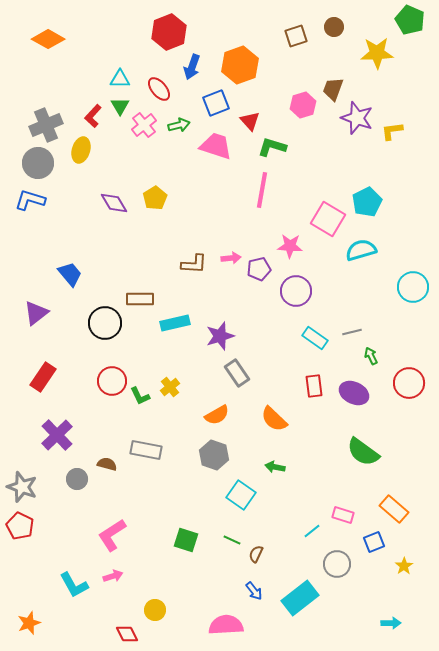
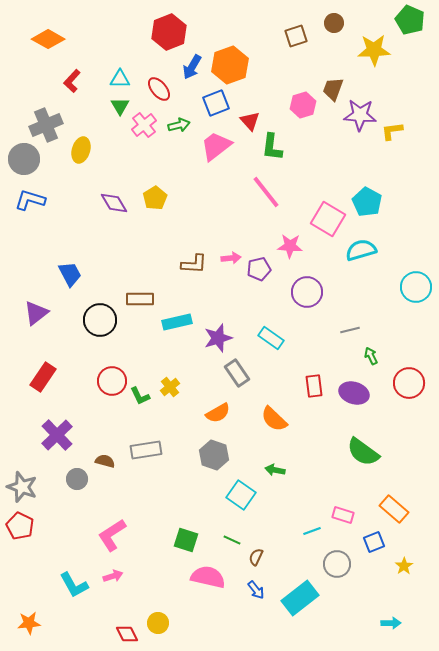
brown circle at (334, 27): moved 4 px up
yellow star at (377, 53): moved 3 px left, 3 px up
orange hexagon at (240, 65): moved 10 px left
blue arrow at (192, 67): rotated 10 degrees clockwise
red L-shape at (93, 116): moved 21 px left, 35 px up
purple star at (357, 118): moved 3 px right, 3 px up; rotated 16 degrees counterclockwise
pink trapezoid at (216, 146): rotated 56 degrees counterclockwise
green L-shape at (272, 147): rotated 100 degrees counterclockwise
gray circle at (38, 163): moved 14 px left, 4 px up
pink line at (262, 190): moved 4 px right, 2 px down; rotated 48 degrees counterclockwise
cyan pentagon at (367, 202): rotated 16 degrees counterclockwise
blue trapezoid at (70, 274): rotated 12 degrees clockwise
cyan circle at (413, 287): moved 3 px right
purple circle at (296, 291): moved 11 px right, 1 px down
black circle at (105, 323): moved 5 px left, 3 px up
cyan rectangle at (175, 323): moved 2 px right, 1 px up
gray line at (352, 332): moved 2 px left, 2 px up
purple star at (220, 336): moved 2 px left, 2 px down
cyan rectangle at (315, 338): moved 44 px left
purple ellipse at (354, 393): rotated 8 degrees counterclockwise
orange semicircle at (217, 415): moved 1 px right, 2 px up
gray rectangle at (146, 450): rotated 20 degrees counterclockwise
brown semicircle at (107, 464): moved 2 px left, 3 px up
green arrow at (275, 467): moved 3 px down
cyan line at (312, 531): rotated 18 degrees clockwise
brown semicircle at (256, 554): moved 3 px down
blue arrow at (254, 591): moved 2 px right, 1 px up
yellow circle at (155, 610): moved 3 px right, 13 px down
orange star at (29, 623): rotated 15 degrees clockwise
pink semicircle at (226, 625): moved 18 px left, 48 px up; rotated 16 degrees clockwise
